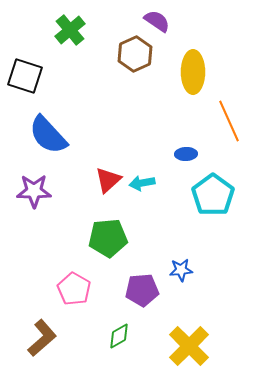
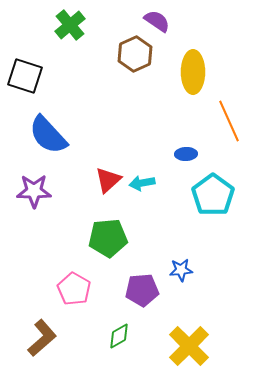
green cross: moved 5 px up
